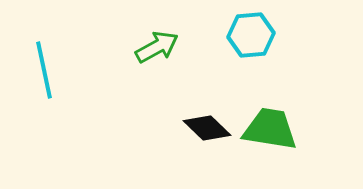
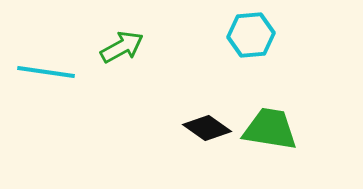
green arrow: moved 35 px left
cyan line: moved 2 px right, 2 px down; rotated 70 degrees counterclockwise
black diamond: rotated 9 degrees counterclockwise
